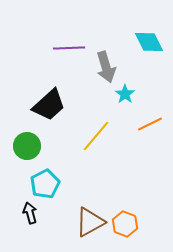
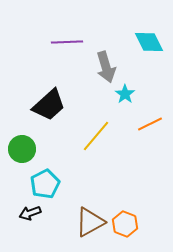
purple line: moved 2 px left, 6 px up
green circle: moved 5 px left, 3 px down
black arrow: rotated 95 degrees counterclockwise
